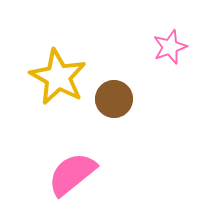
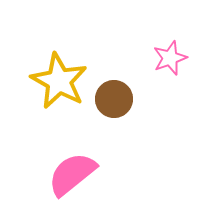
pink star: moved 11 px down
yellow star: moved 1 px right, 4 px down
